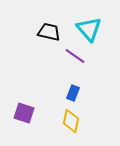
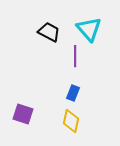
black trapezoid: rotated 15 degrees clockwise
purple line: rotated 55 degrees clockwise
purple square: moved 1 px left, 1 px down
